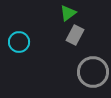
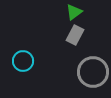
green triangle: moved 6 px right, 1 px up
cyan circle: moved 4 px right, 19 px down
